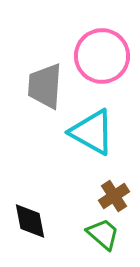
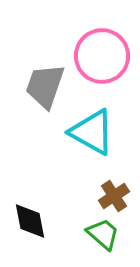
gray trapezoid: rotated 15 degrees clockwise
